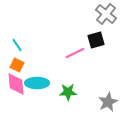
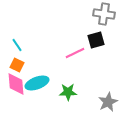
gray cross: moved 2 px left; rotated 30 degrees counterclockwise
cyan ellipse: rotated 20 degrees counterclockwise
